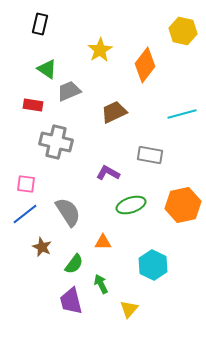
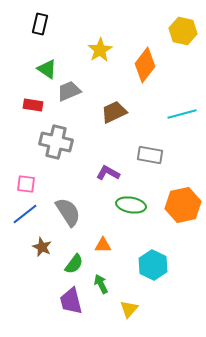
green ellipse: rotated 28 degrees clockwise
orange triangle: moved 3 px down
